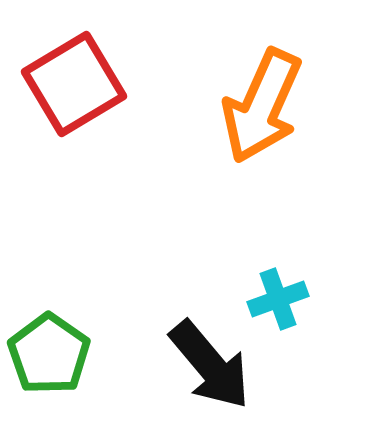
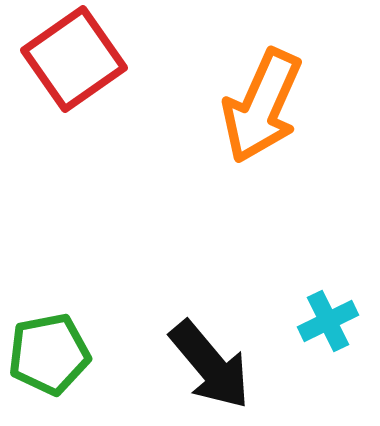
red square: moved 25 px up; rotated 4 degrees counterclockwise
cyan cross: moved 50 px right, 22 px down; rotated 6 degrees counterclockwise
green pentagon: rotated 26 degrees clockwise
